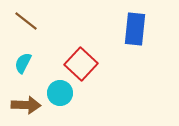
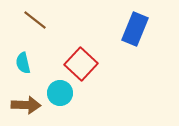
brown line: moved 9 px right, 1 px up
blue rectangle: rotated 16 degrees clockwise
cyan semicircle: rotated 40 degrees counterclockwise
